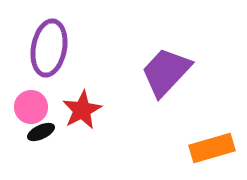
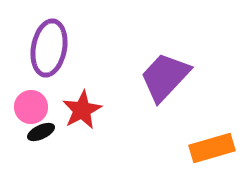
purple trapezoid: moved 1 px left, 5 px down
